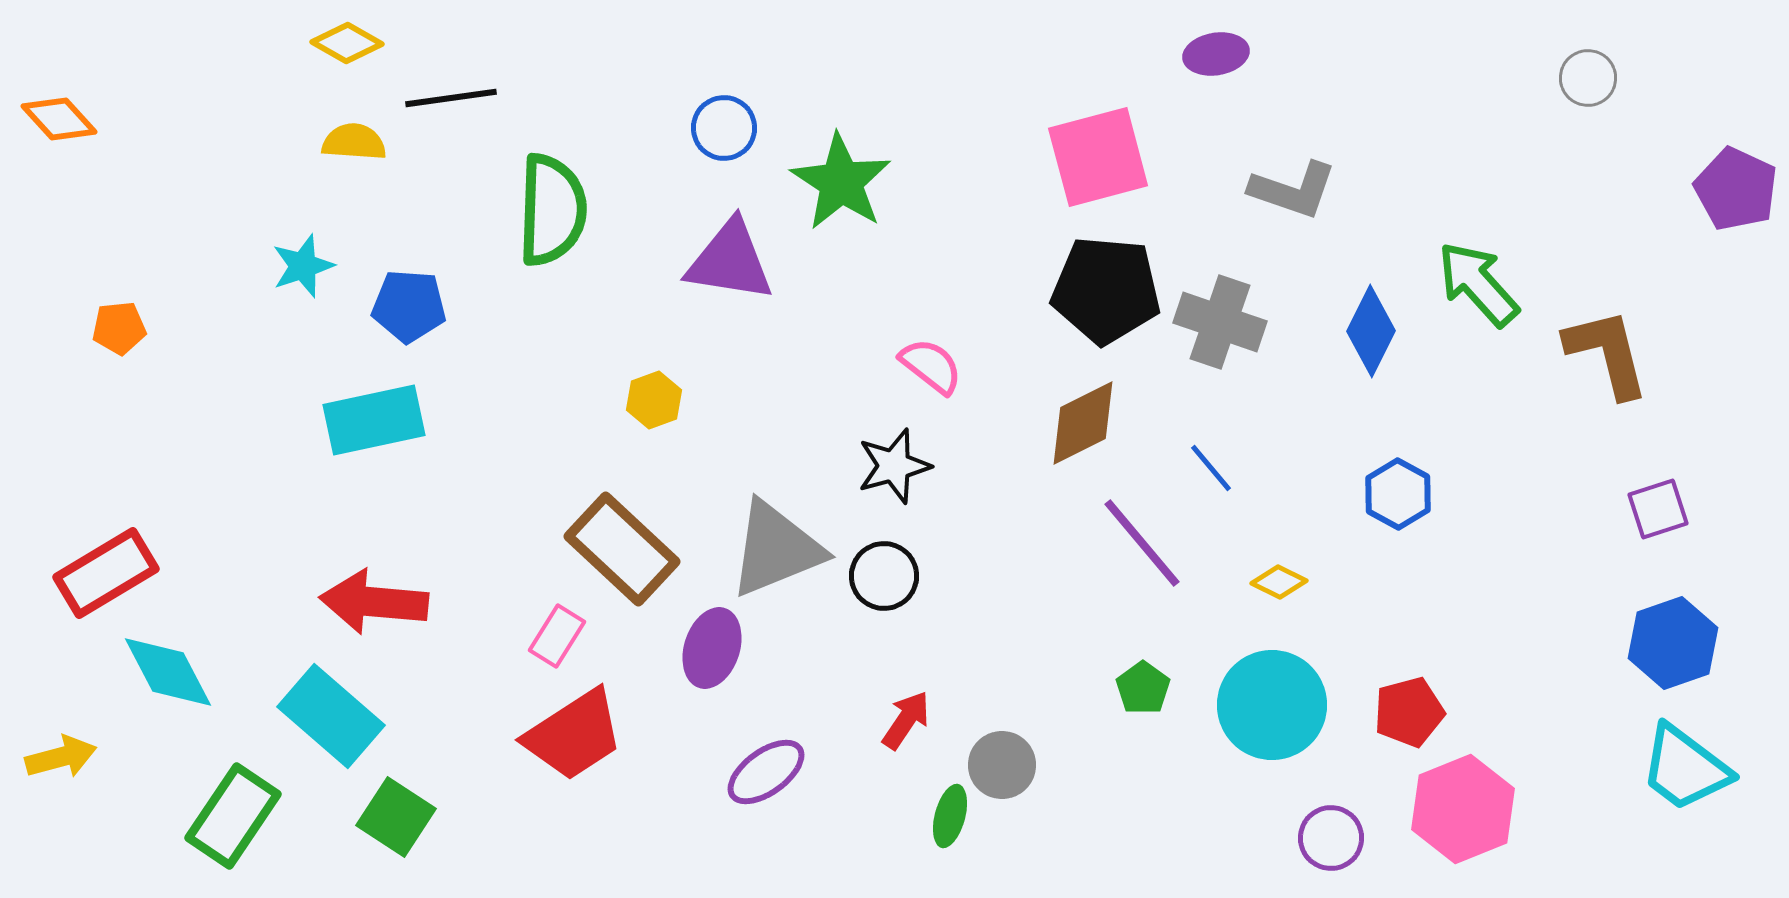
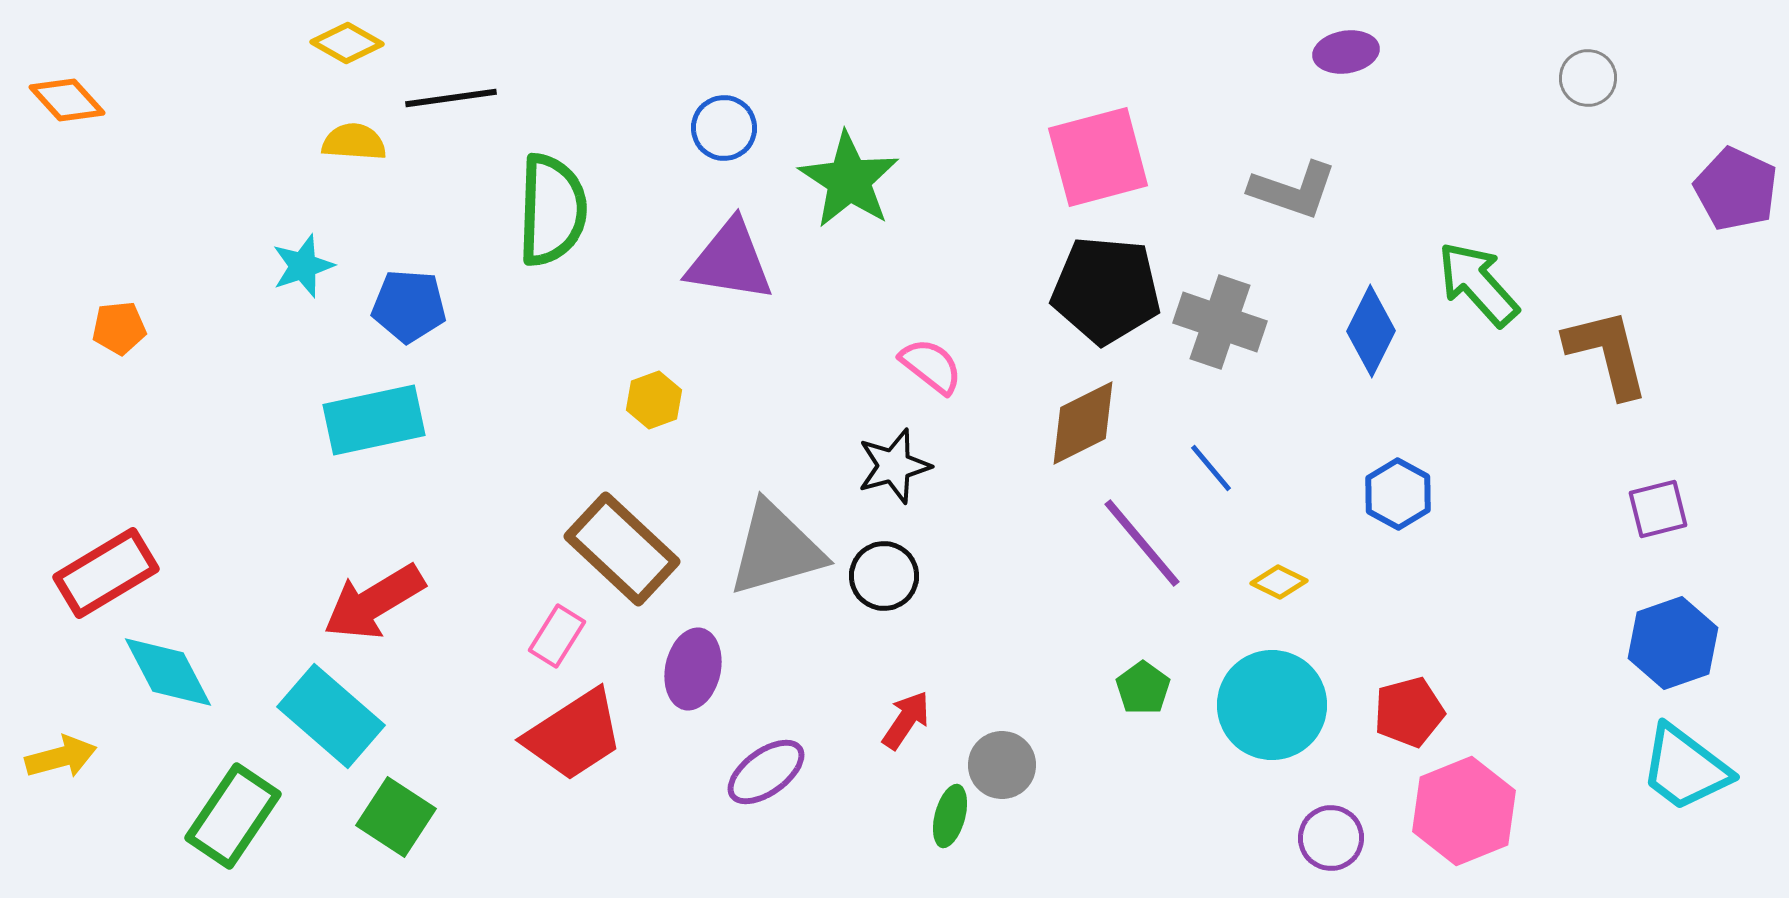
purple ellipse at (1216, 54): moved 130 px right, 2 px up
orange diamond at (59, 119): moved 8 px right, 19 px up
green star at (841, 182): moved 8 px right, 2 px up
purple square at (1658, 509): rotated 4 degrees clockwise
gray triangle at (776, 549): rotated 6 degrees clockwise
red arrow at (374, 602): rotated 36 degrees counterclockwise
purple ellipse at (712, 648): moved 19 px left, 21 px down; rotated 6 degrees counterclockwise
pink hexagon at (1463, 809): moved 1 px right, 2 px down
